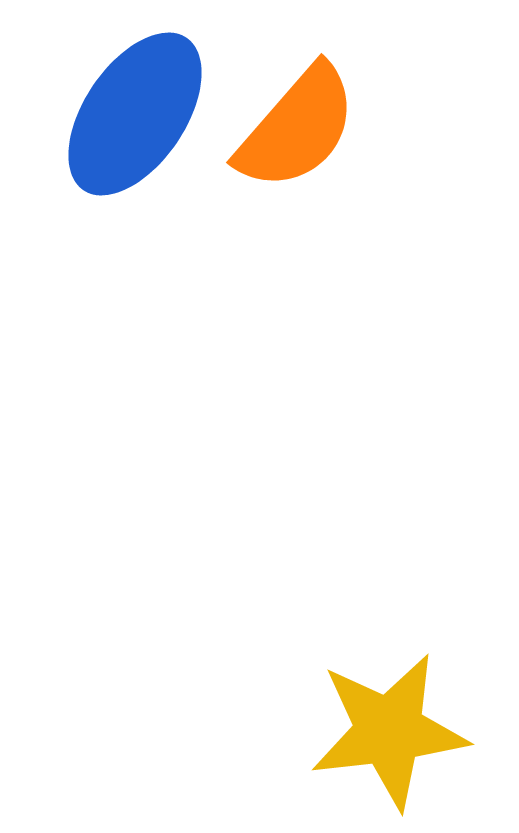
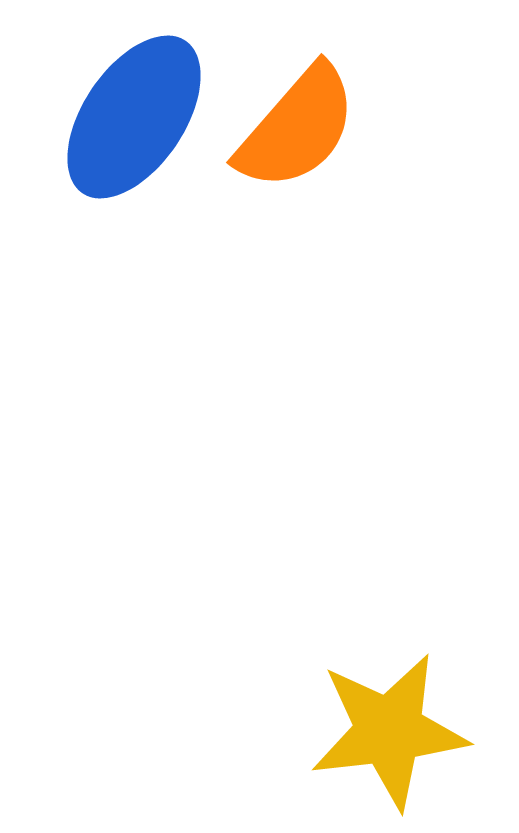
blue ellipse: moved 1 px left, 3 px down
